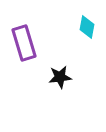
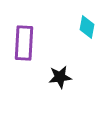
purple rectangle: rotated 20 degrees clockwise
